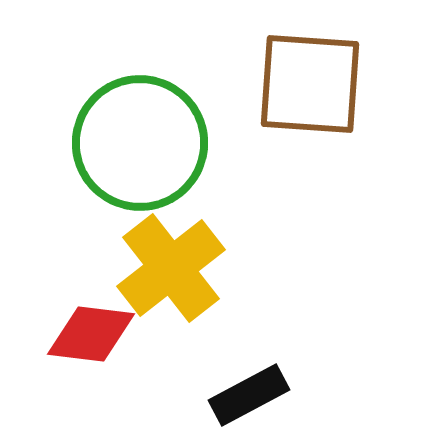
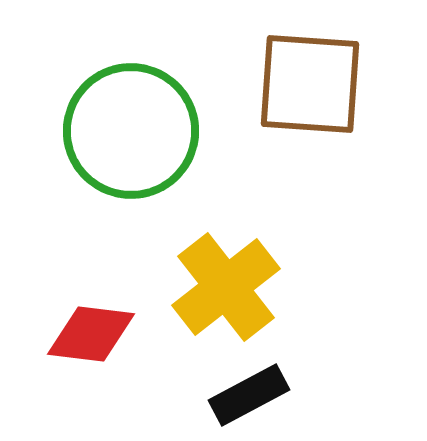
green circle: moved 9 px left, 12 px up
yellow cross: moved 55 px right, 19 px down
